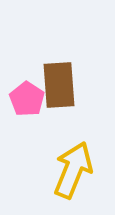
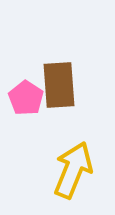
pink pentagon: moved 1 px left, 1 px up
